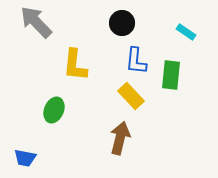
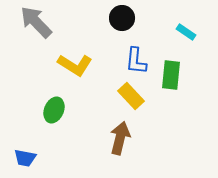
black circle: moved 5 px up
yellow L-shape: rotated 64 degrees counterclockwise
